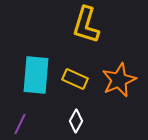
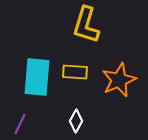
cyan rectangle: moved 1 px right, 2 px down
yellow rectangle: moved 7 px up; rotated 20 degrees counterclockwise
